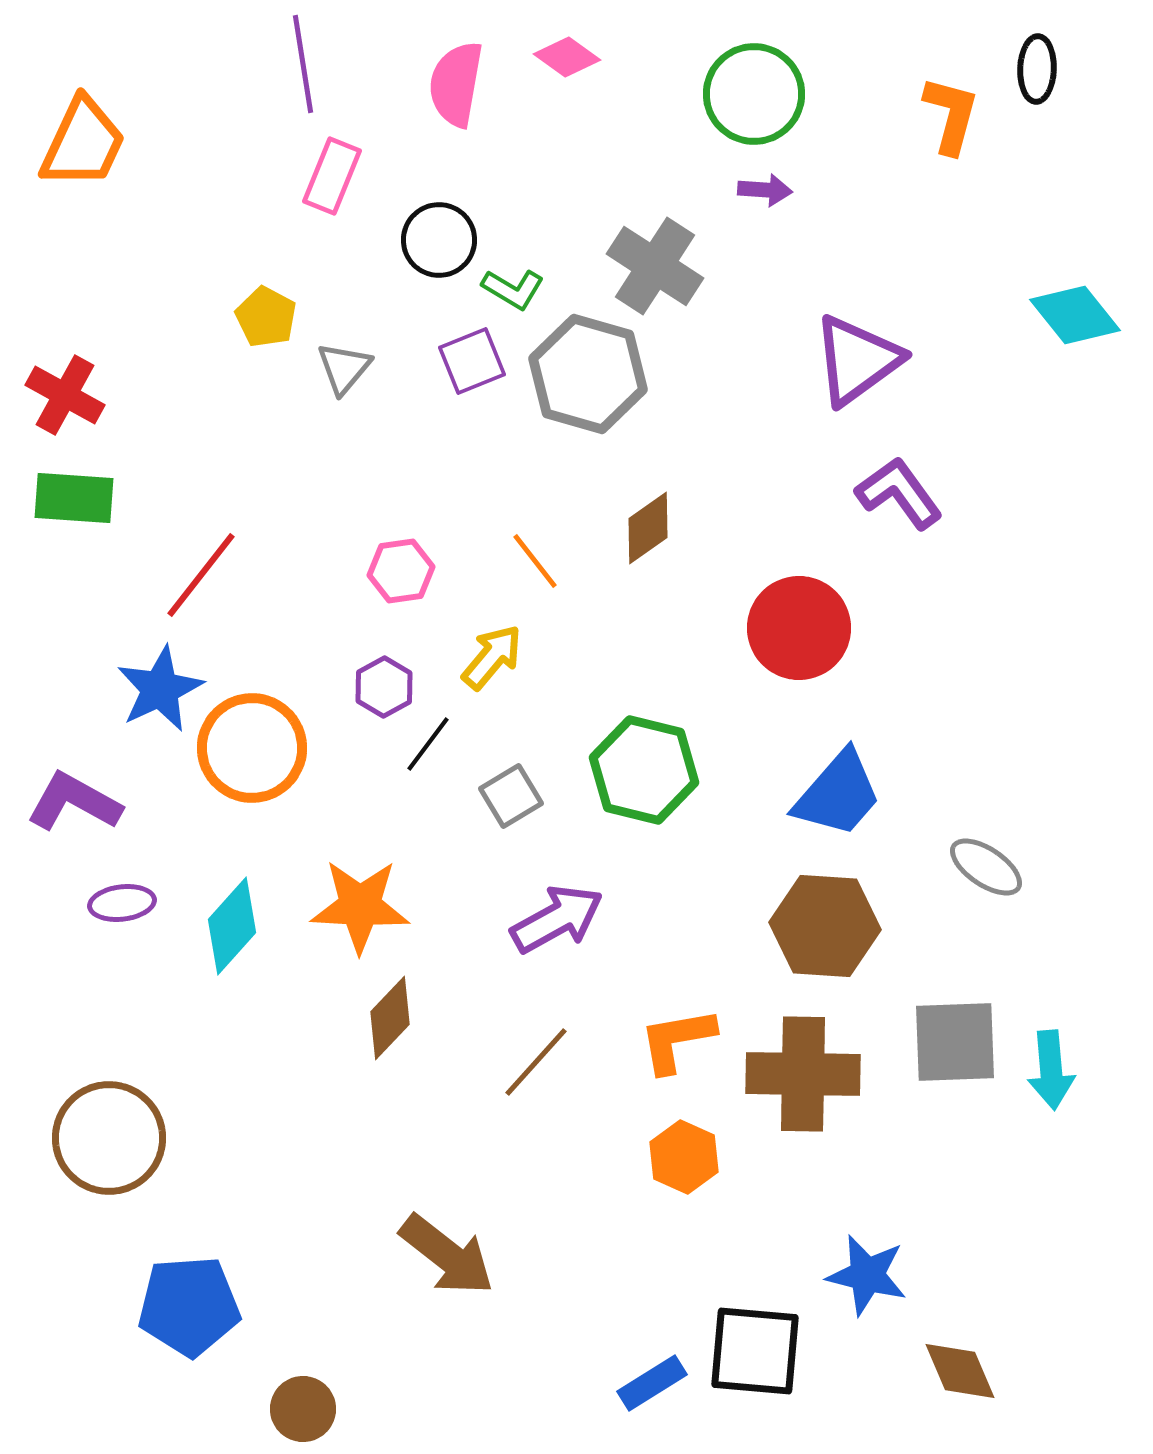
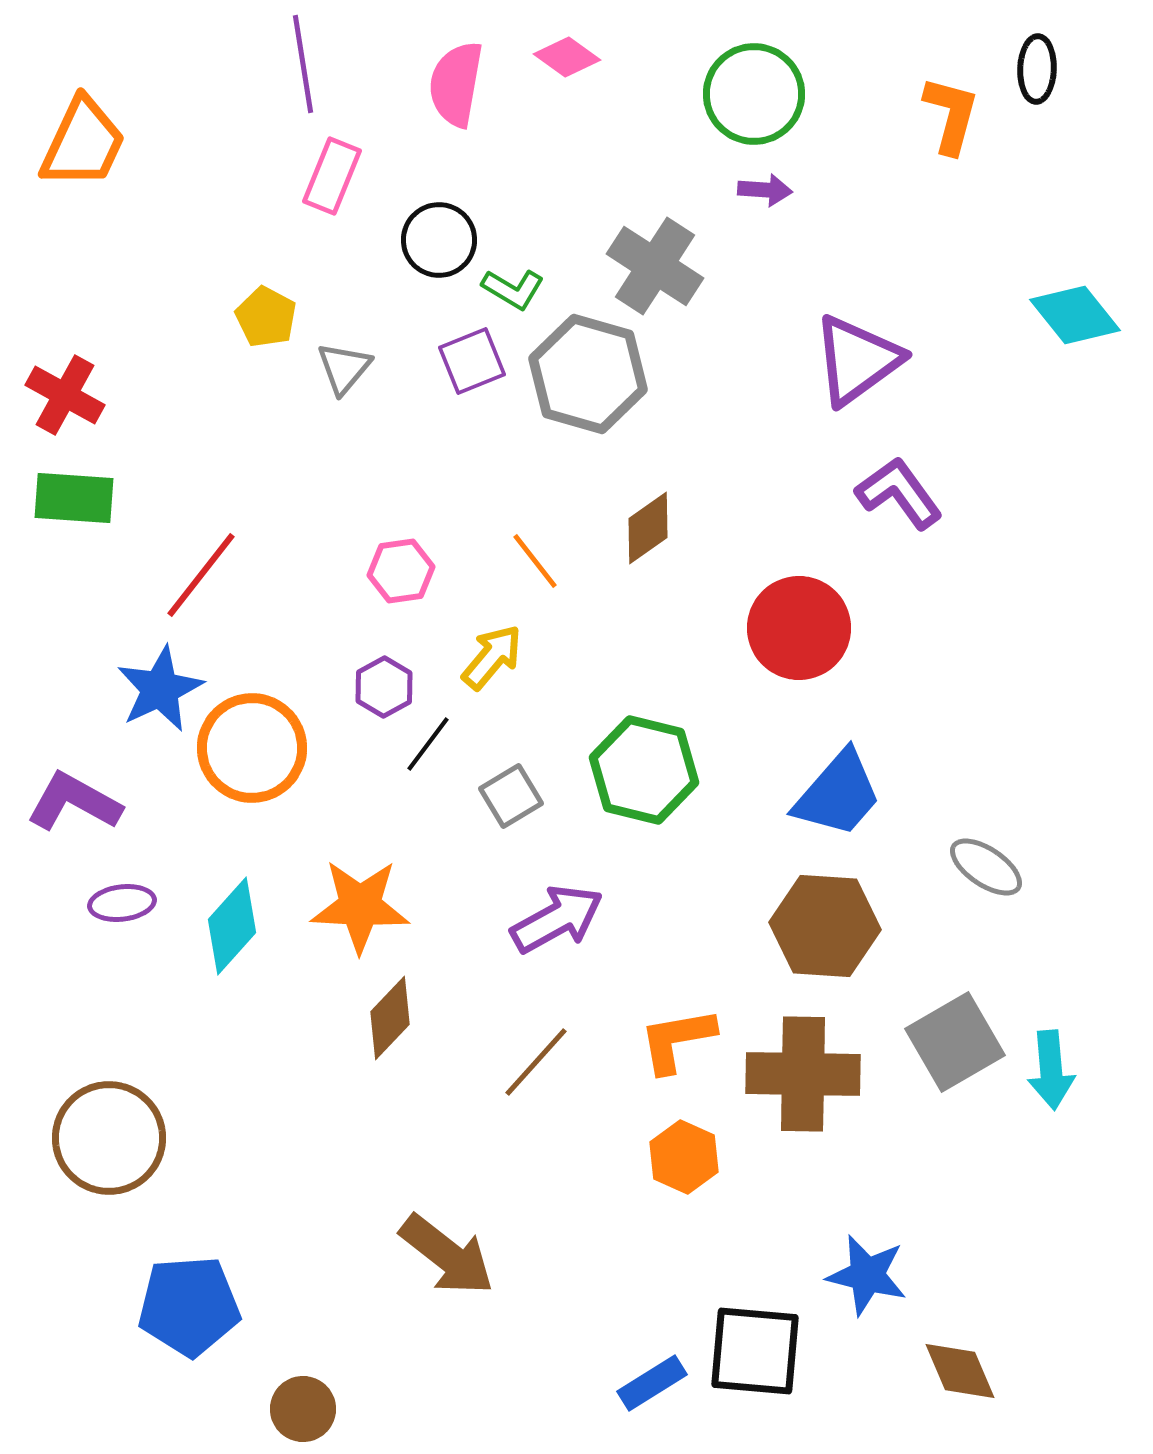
gray square at (955, 1042): rotated 28 degrees counterclockwise
